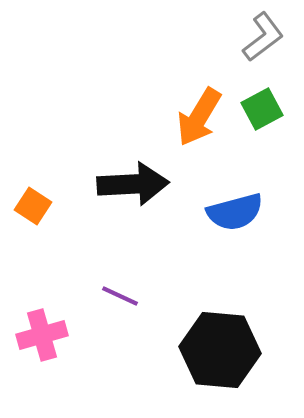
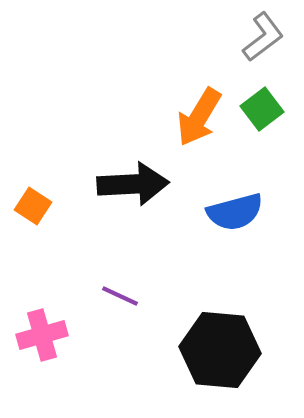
green square: rotated 9 degrees counterclockwise
